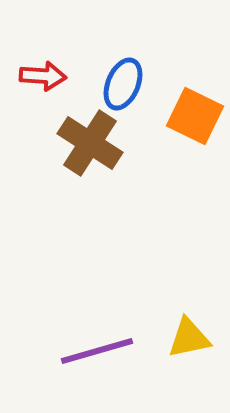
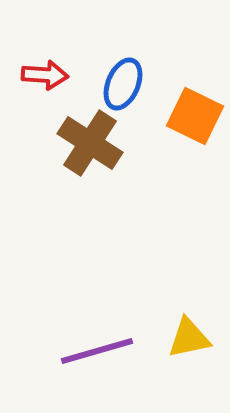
red arrow: moved 2 px right, 1 px up
